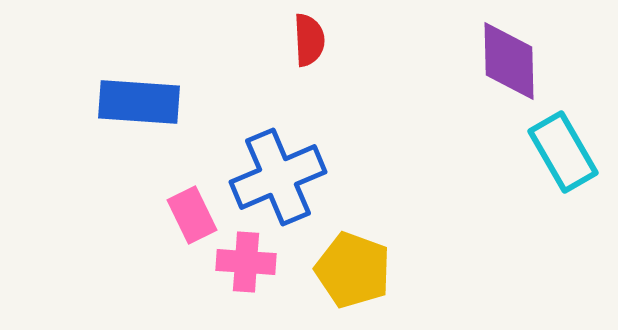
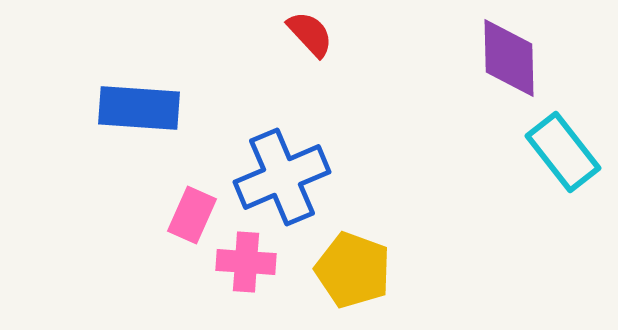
red semicircle: moved 1 px right, 6 px up; rotated 40 degrees counterclockwise
purple diamond: moved 3 px up
blue rectangle: moved 6 px down
cyan rectangle: rotated 8 degrees counterclockwise
blue cross: moved 4 px right
pink rectangle: rotated 50 degrees clockwise
